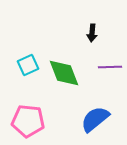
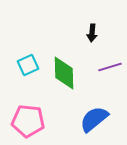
purple line: rotated 15 degrees counterclockwise
green diamond: rotated 20 degrees clockwise
blue semicircle: moved 1 px left
